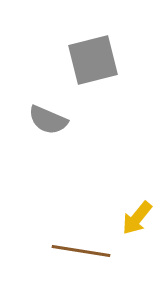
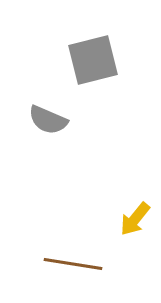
yellow arrow: moved 2 px left, 1 px down
brown line: moved 8 px left, 13 px down
